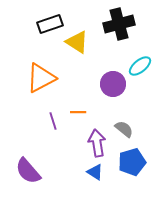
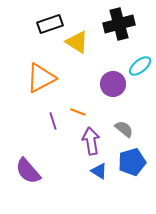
orange line: rotated 21 degrees clockwise
purple arrow: moved 6 px left, 2 px up
blue triangle: moved 4 px right, 1 px up
